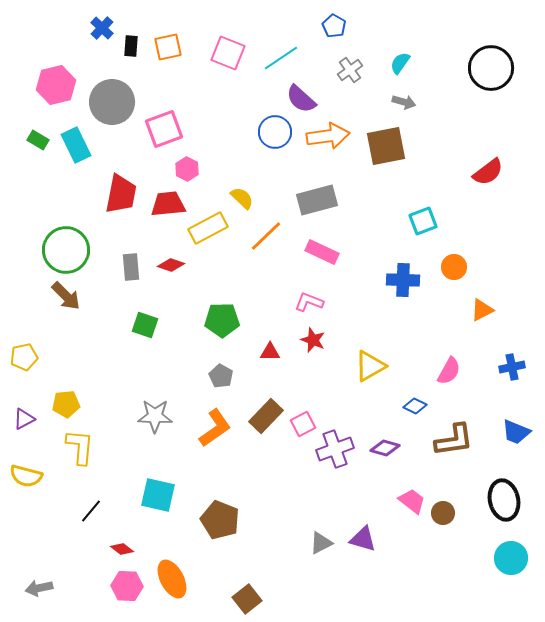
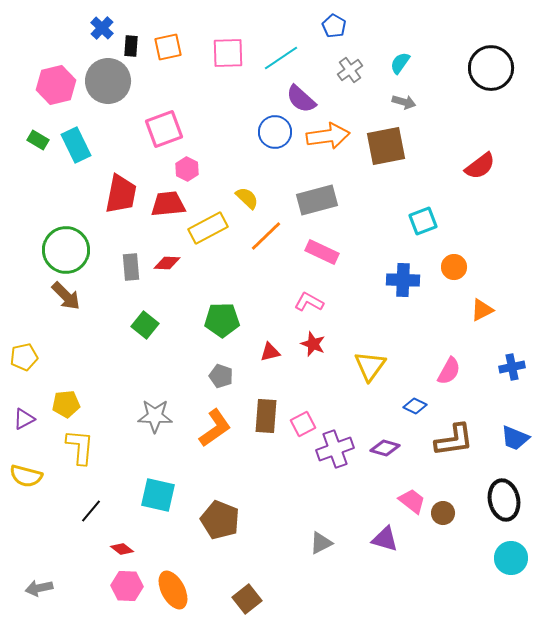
pink square at (228, 53): rotated 24 degrees counterclockwise
gray circle at (112, 102): moved 4 px left, 21 px up
red semicircle at (488, 172): moved 8 px left, 6 px up
yellow semicircle at (242, 198): moved 5 px right
red diamond at (171, 265): moved 4 px left, 2 px up; rotated 16 degrees counterclockwise
pink L-shape at (309, 302): rotated 8 degrees clockwise
green square at (145, 325): rotated 20 degrees clockwise
red star at (313, 340): moved 4 px down
red triangle at (270, 352): rotated 15 degrees counterclockwise
yellow triangle at (370, 366): rotated 24 degrees counterclockwise
gray pentagon at (221, 376): rotated 10 degrees counterclockwise
brown rectangle at (266, 416): rotated 40 degrees counterclockwise
blue trapezoid at (516, 432): moved 1 px left, 6 px down
purple triangle at (363, 539): moved 22 px right
orange ellipse at (172, 579): moved 1 px right, 11 px down
